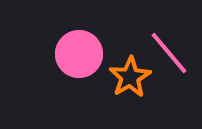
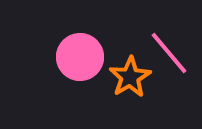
pink circle: moved 1 px right, 3 px down
